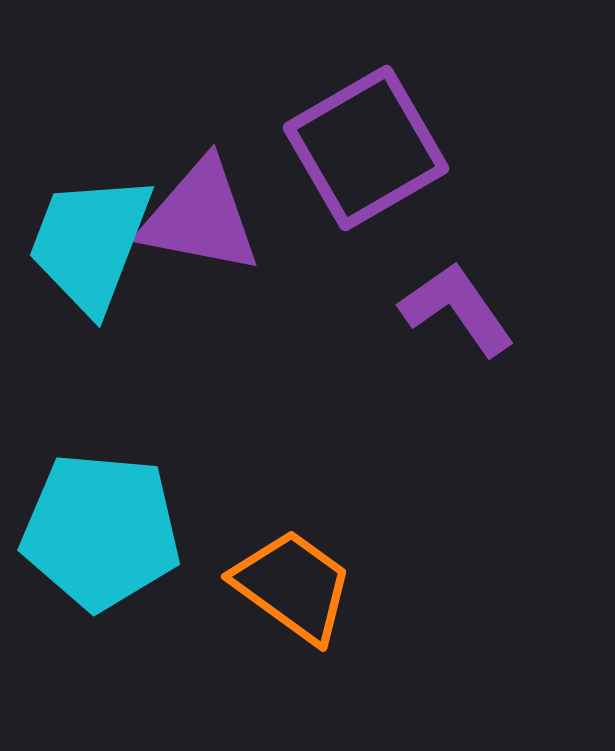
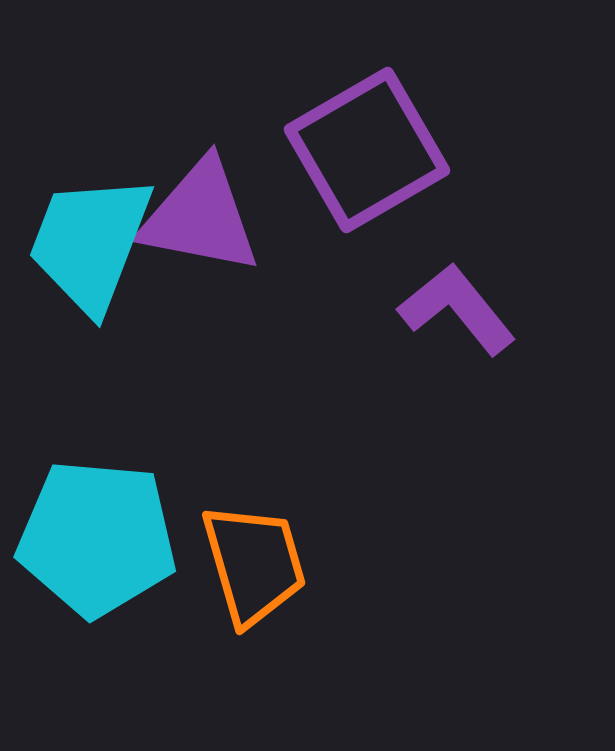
purple square: moved 1 px right, 2 px down
purple L-shape: rotated 4 degrees counterclockwise
cyan pentagon: moved 4 px left, 7 px down
orange trapezoid: moved 39 px left, 22 px up; rotated 38 degrees clockwise
